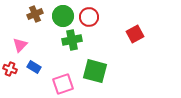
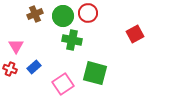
red circle: moved 1 px left, 4 px up
green cross: rotated 24 degrees clockwise
pink triangle: moved 4 px left, 1 px down; rotated 14 degrees counterclockwise
blue rectangle: rotated 72 degrees counterclockwise
green square: moved 2 px down
pink square: rotated 15 degrees counterclockwise
